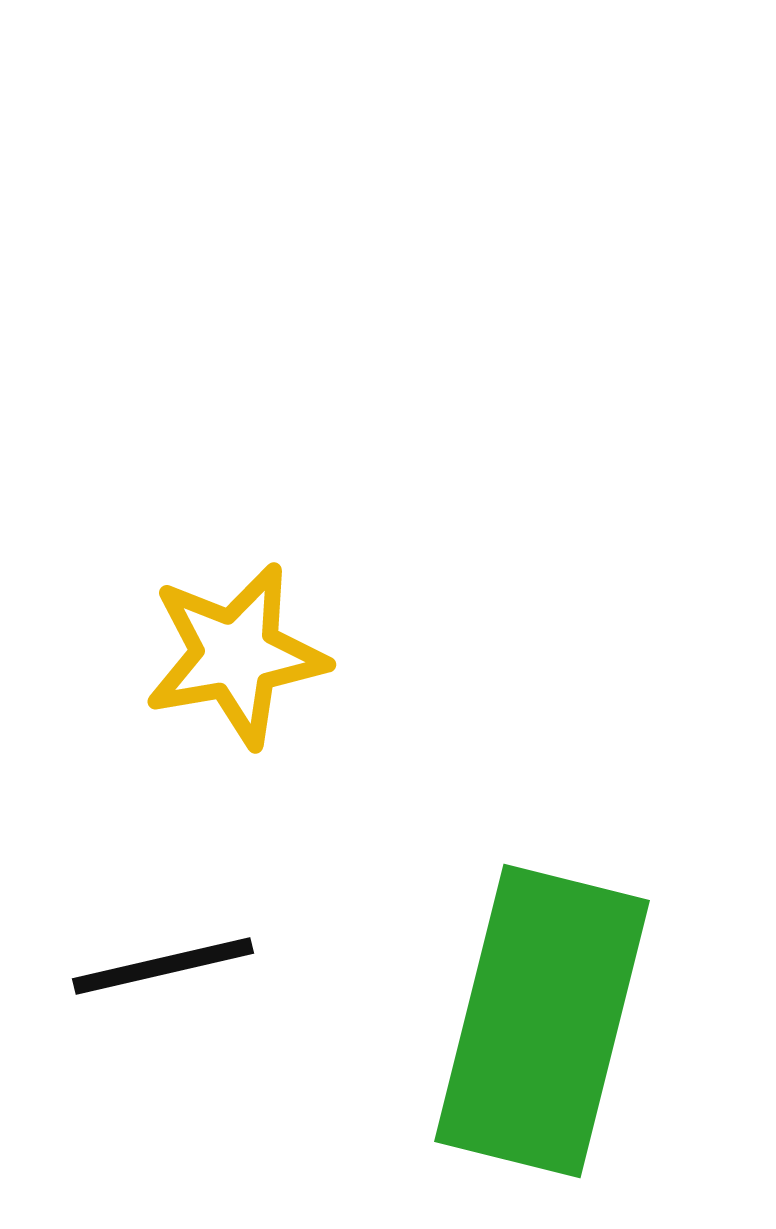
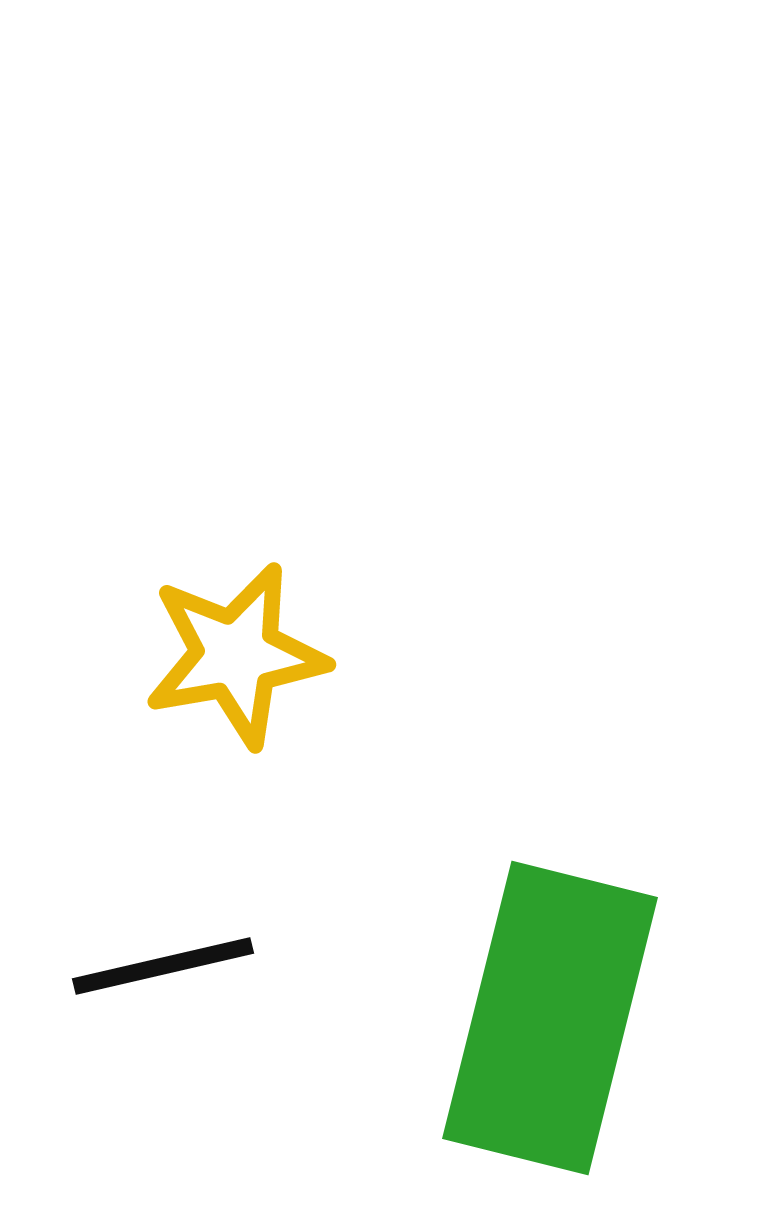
green rectangle: moved 8 px right, 3 px up
